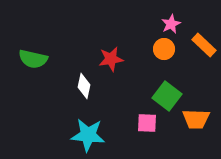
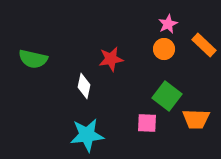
pink star: moved 3 px left
cyan star: moved 1 px left; rotated 12 degrees counterclockwise
